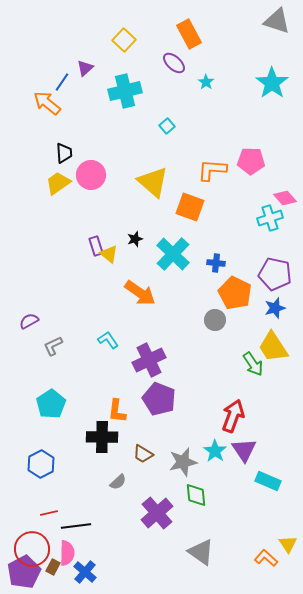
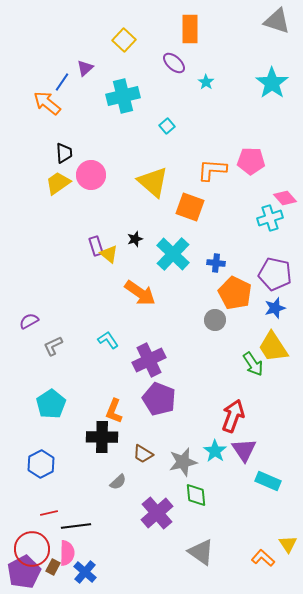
orange rectangle at (189, 34): moved 1 px right, 5 px up; rotated 28 degrees clockwise
cyan cross at (125, 91): moved 2 px left, 5 px down
orange L-shape at (117, 411): moved 3 px left; rotated 15 degrees clockwise
orange L-shape at (266, 558): moved 3 px left
